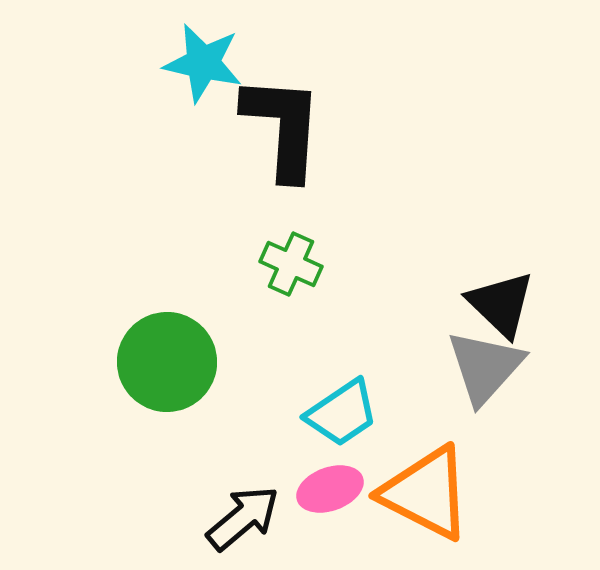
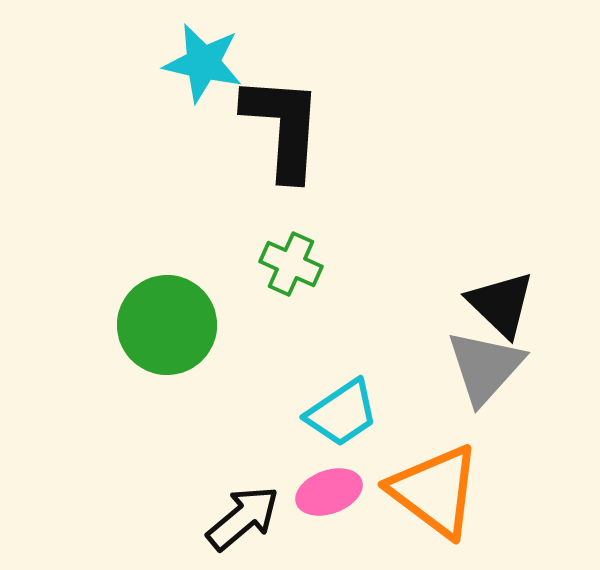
green circle: moved 37 px up
pink ellipse: moved 1 px left, 3 px down
orange triangle: moved 9 px right, 2 px up; rotated 10 degrees clockwise
